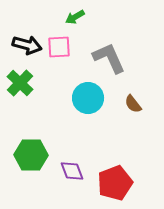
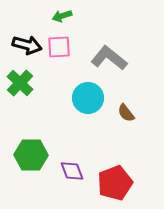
green arrow: moved 13 px left, 1 px up; rotated 12 degrees clockwise
gray L-shape: rotated 27 degrees counterclockwise
brown semicircle: moved 7 px left, 9 px down
